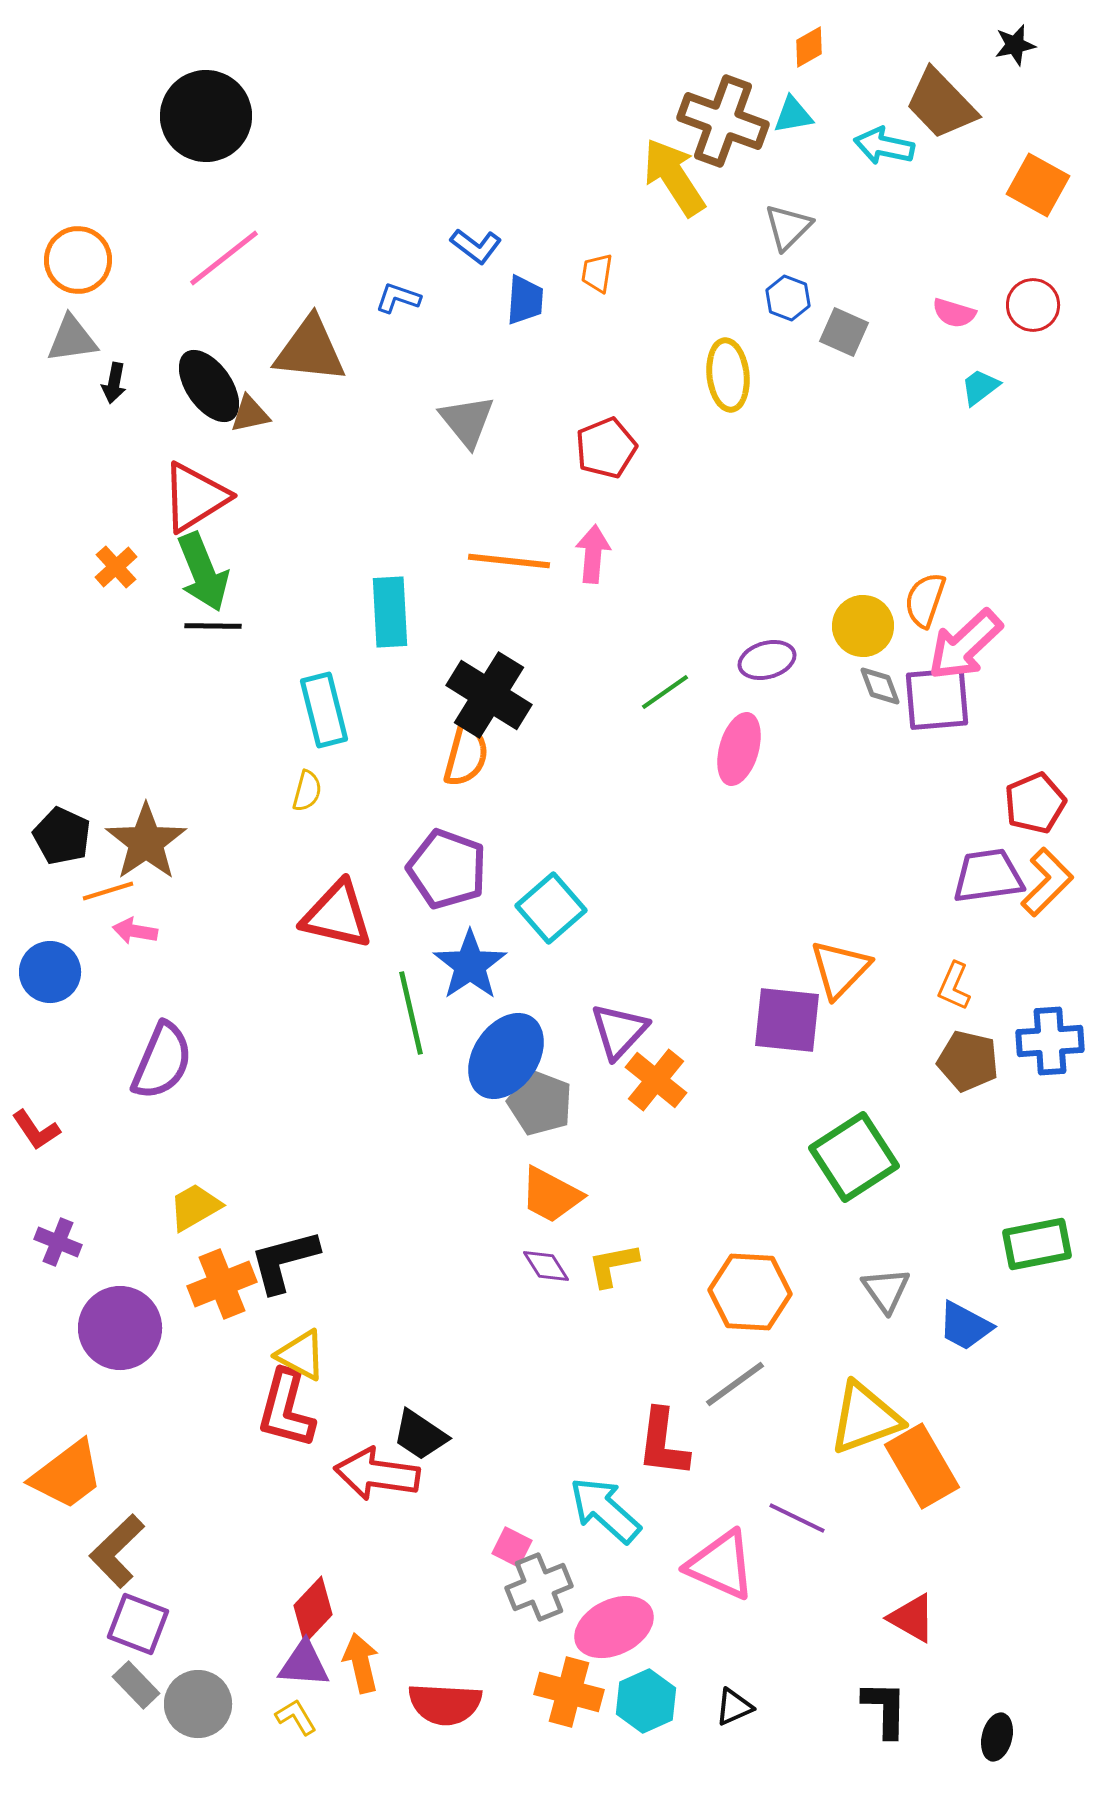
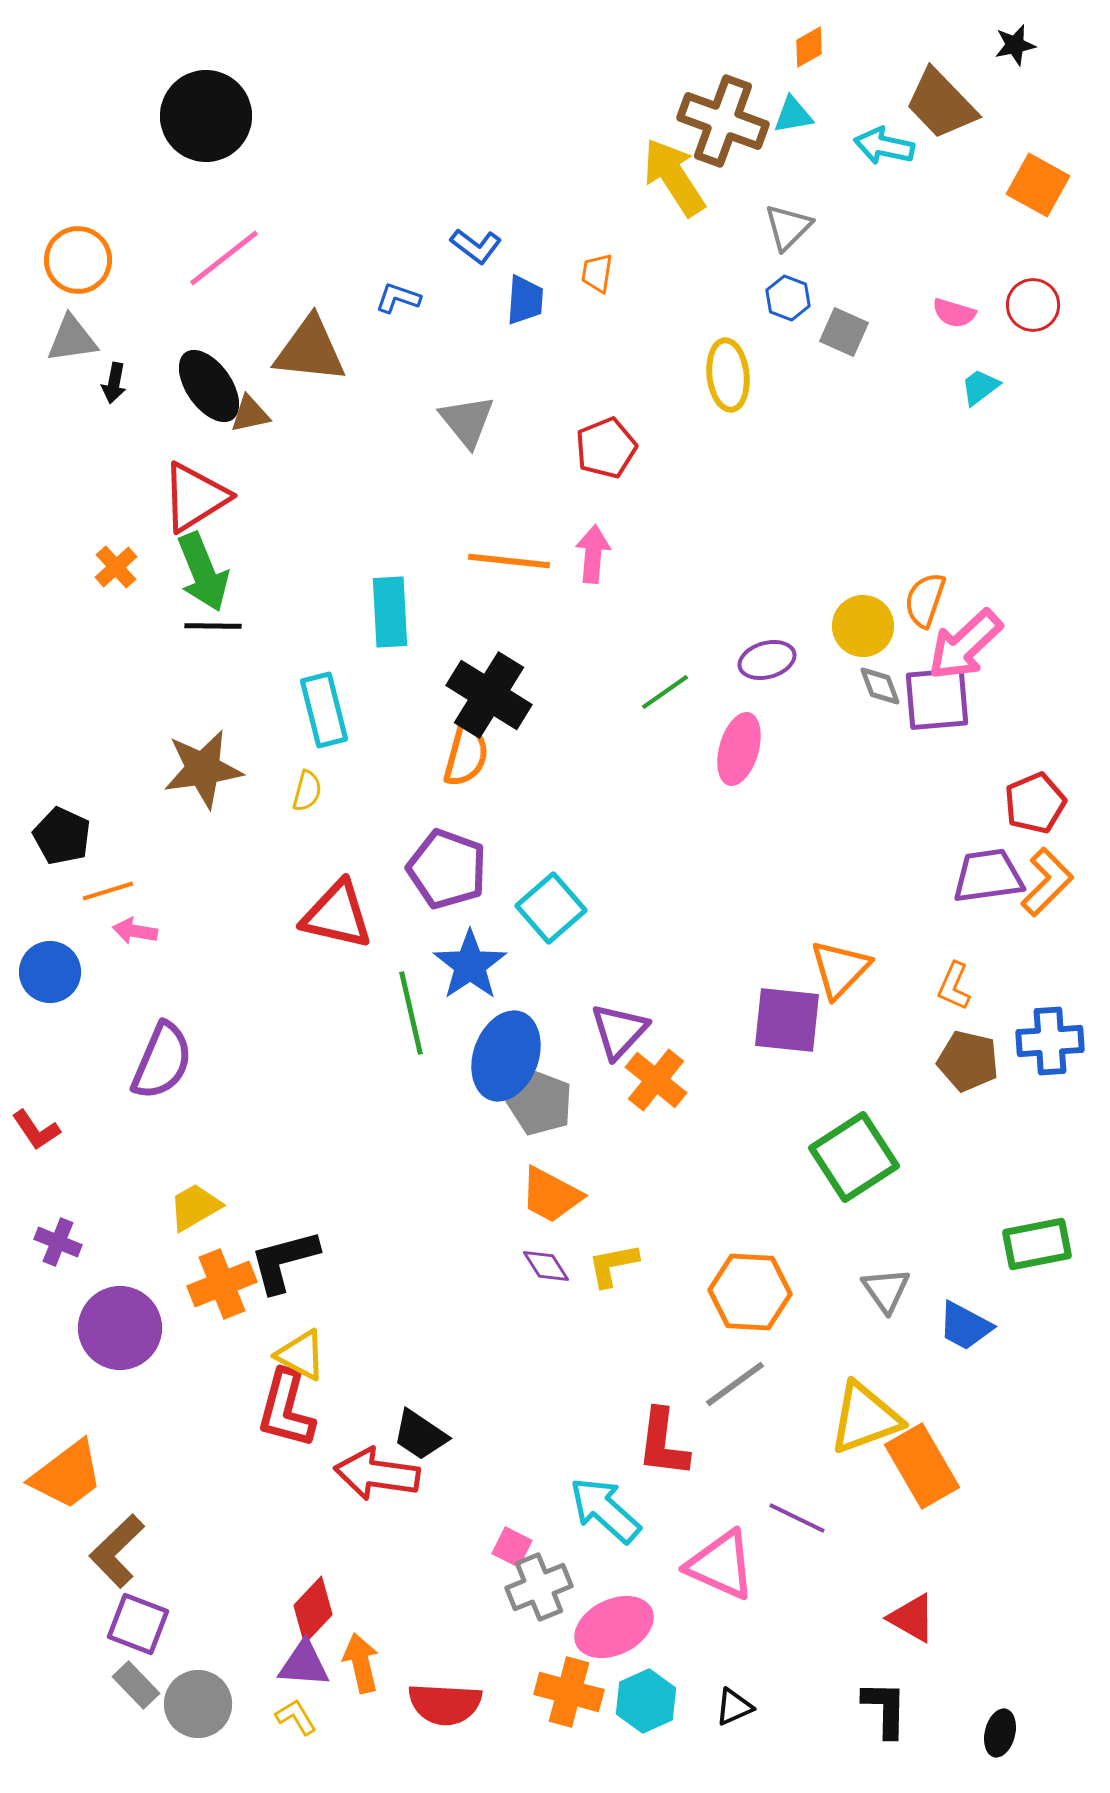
brown star at (146, 842): moved 57 px right, 73 px up; rotated 26 degrees clockwise
blue ellipse at (506, 1056): rotated 14 degrees counterclockwise
black ellipse at (997, 1737): moved 3 px right, 4 px up
